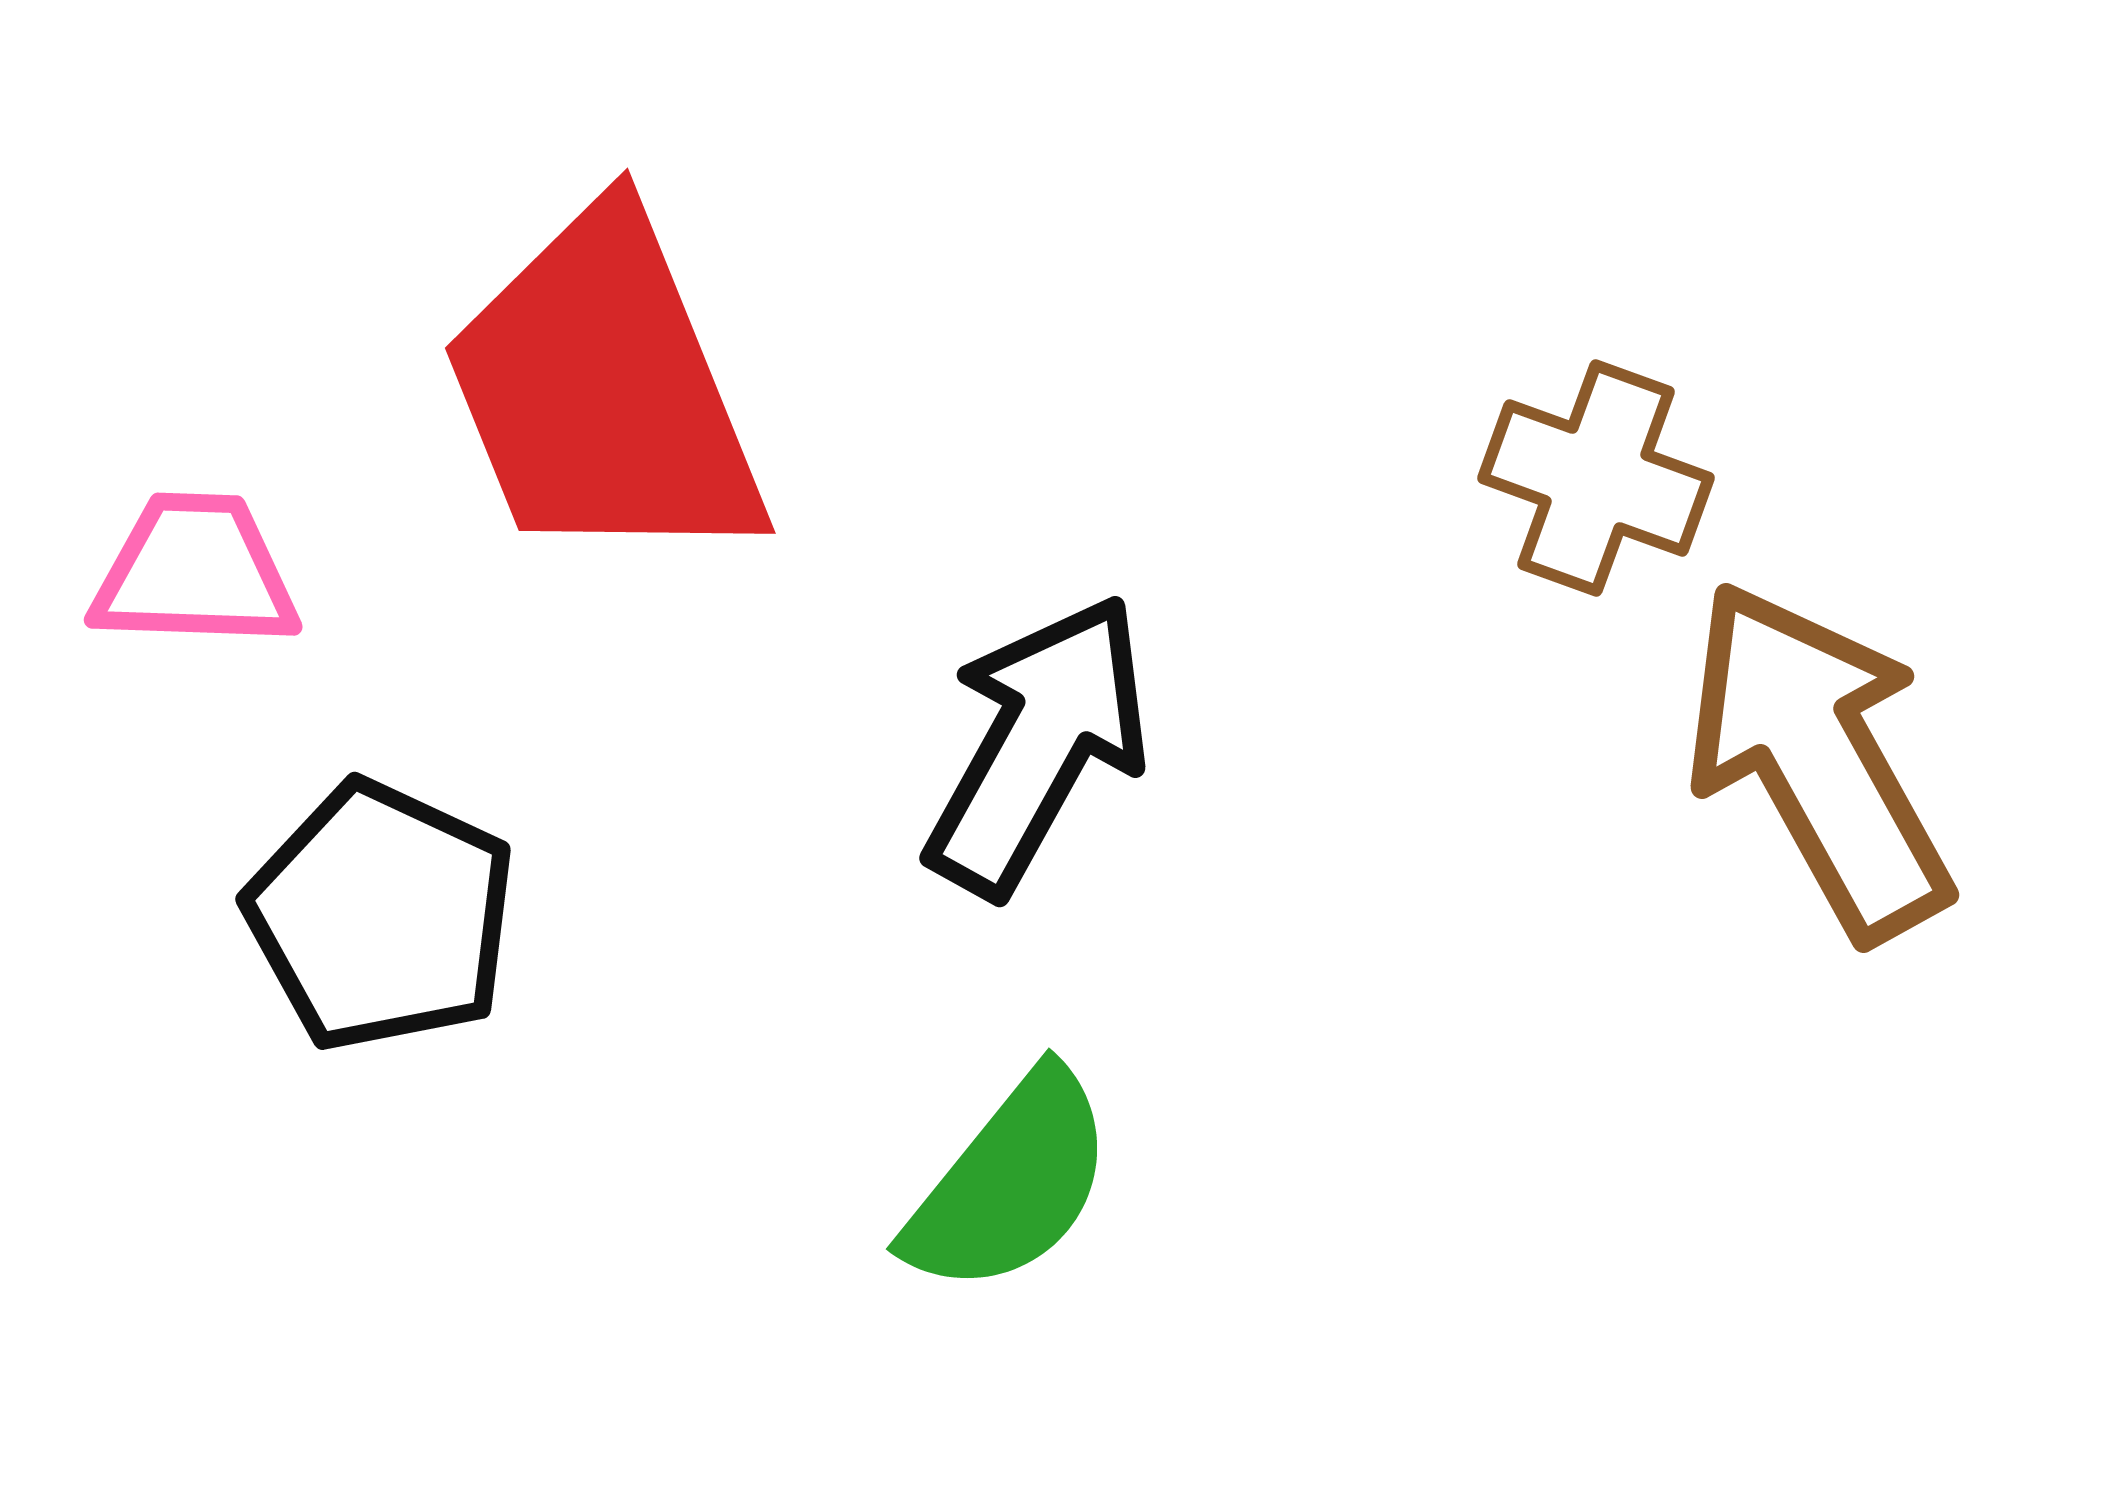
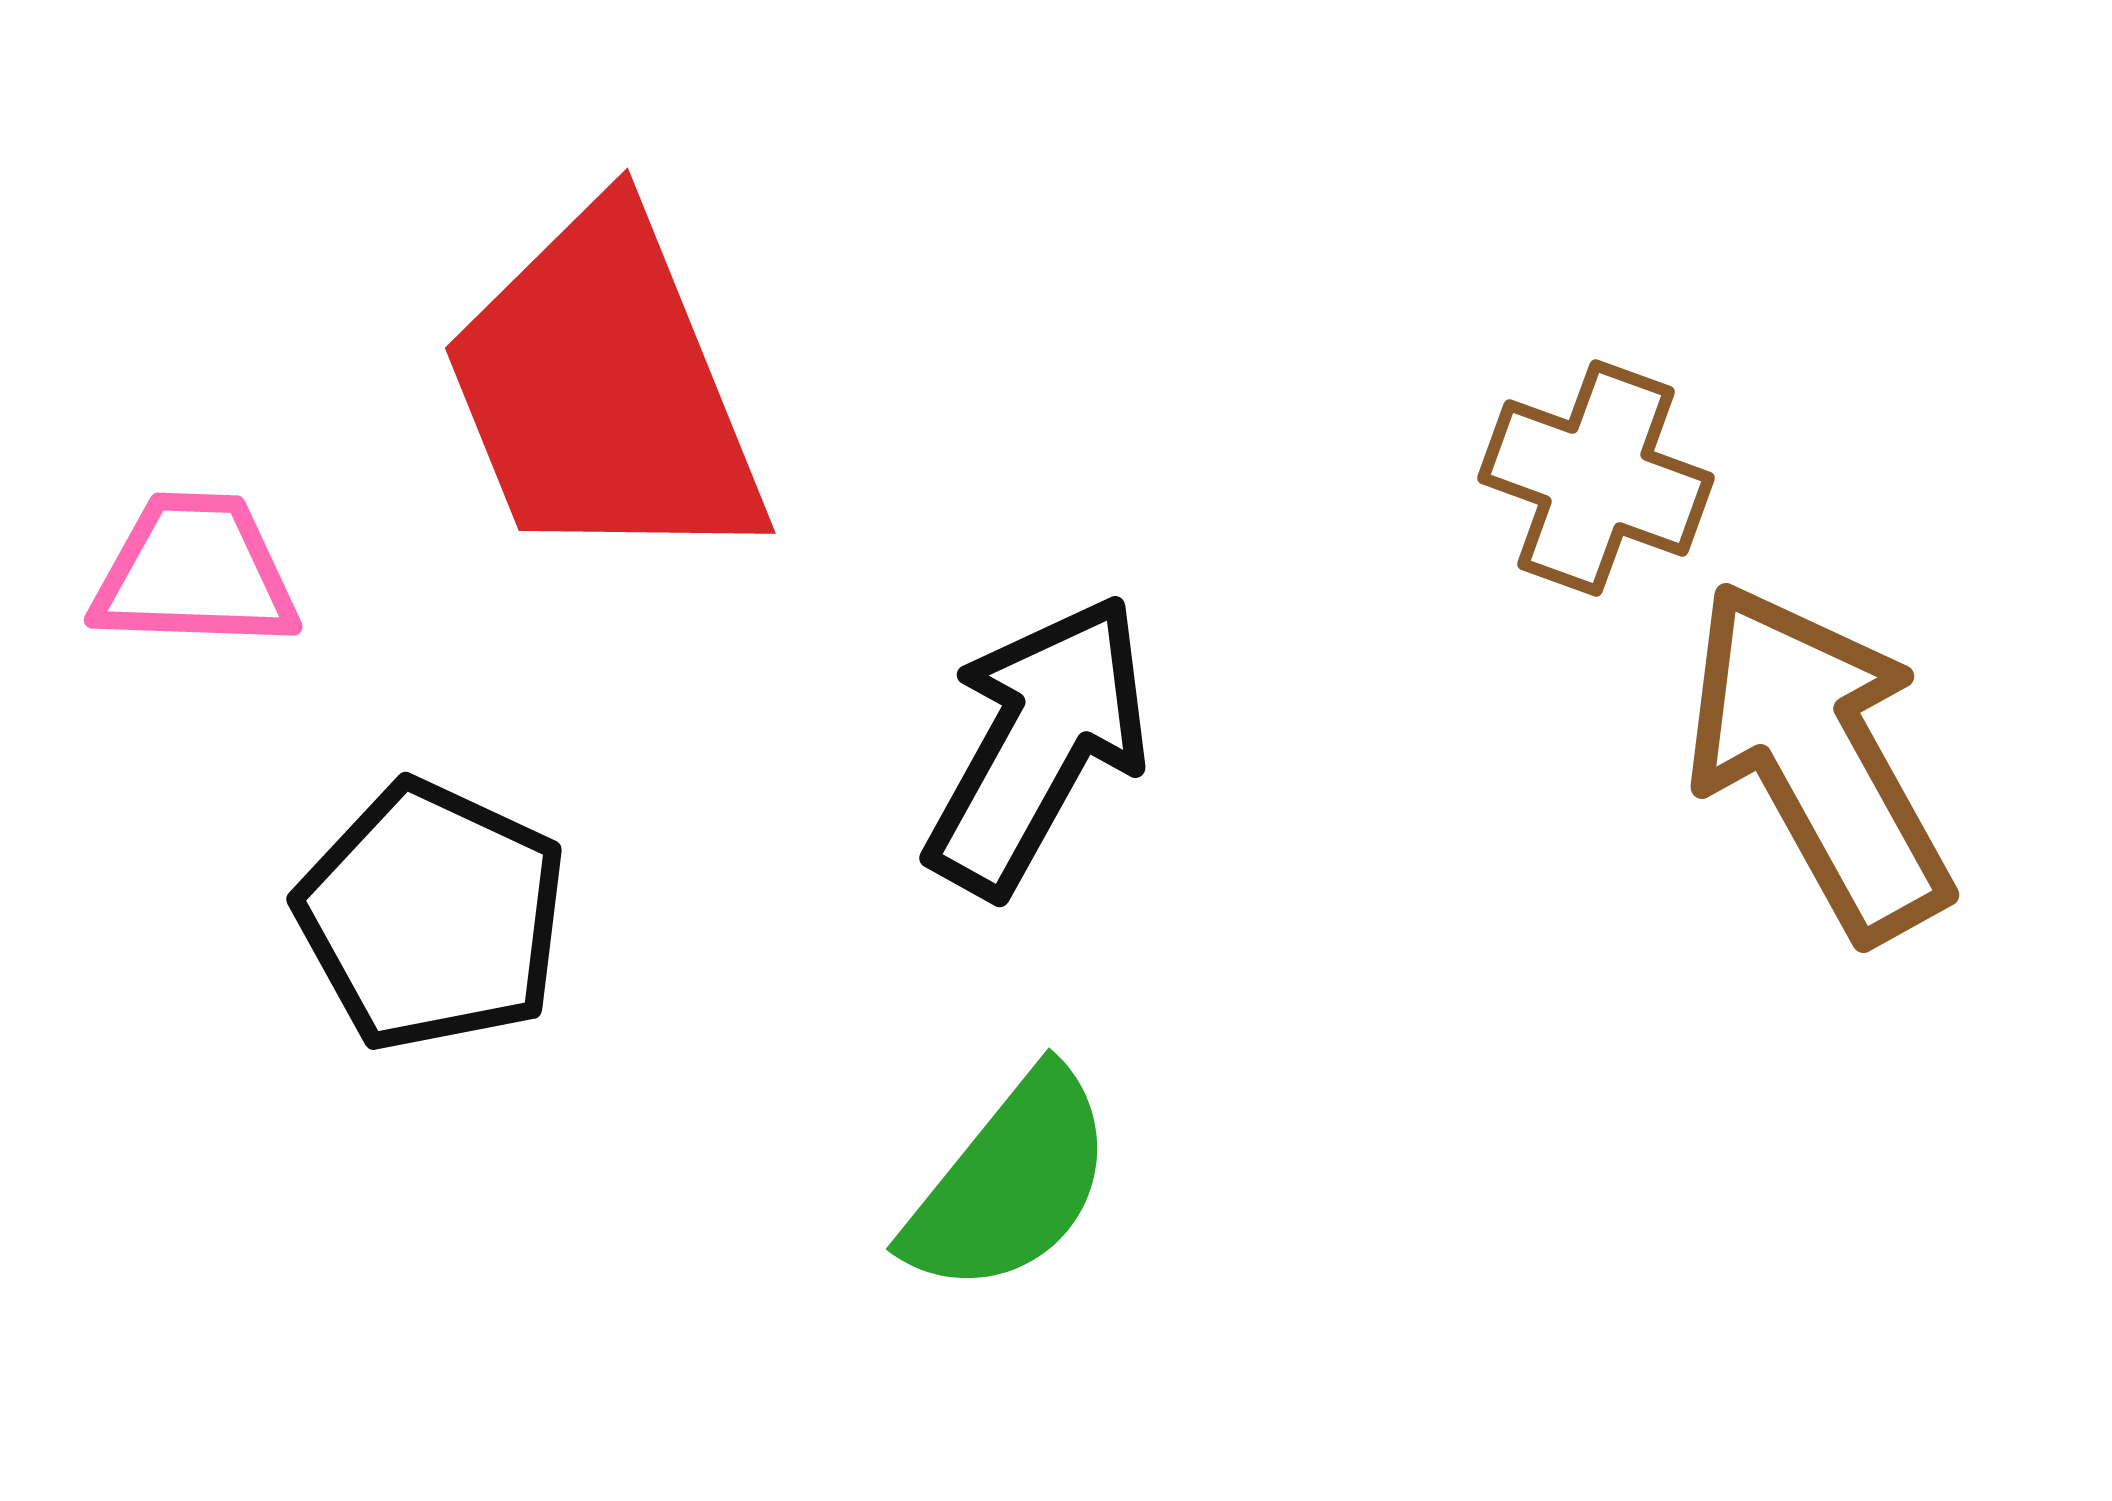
black pentagon: moved 51 px right
